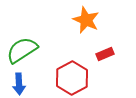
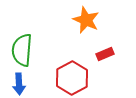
green semicircle: rotated 52 degrees counterclockwise
